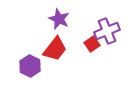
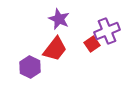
purple hexagon: moved 1 px down
